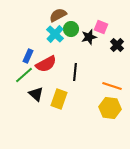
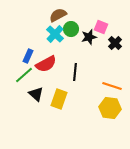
black cross: moved 2 px left, 2 px up
